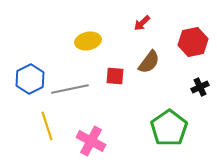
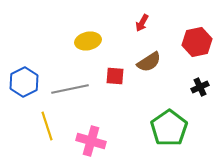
red arrow: rotated 18 degrees counterclockwise
red hexagon: moved 4 px right
brown semicircle: rotated 20 degrees clockwise
blue hexagon: moved 6 px left, 3 px down
pink cross: rotated 12 degrees counterclockwise
